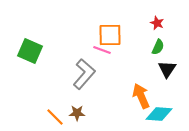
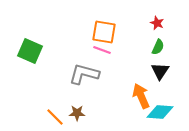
orange square: moved 6 px left, 3 px up; rotated 10 degrees clockwise
black triangle: moved 7 px left, 2 px down
gray L-shape: rotated 116 degrees counterclockwise
cyan diamond: moved 1 px right, 2 px up
